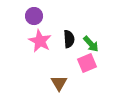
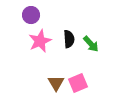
purple circle: moved 3 px left, 1 px up
pink star: rotated 20 degrees clockwise
pink square: moved 9 px left, 20 px down
brown triangle: moved 3 px left
